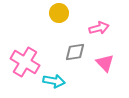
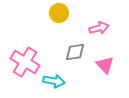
pink triangle: moved 2 px down
